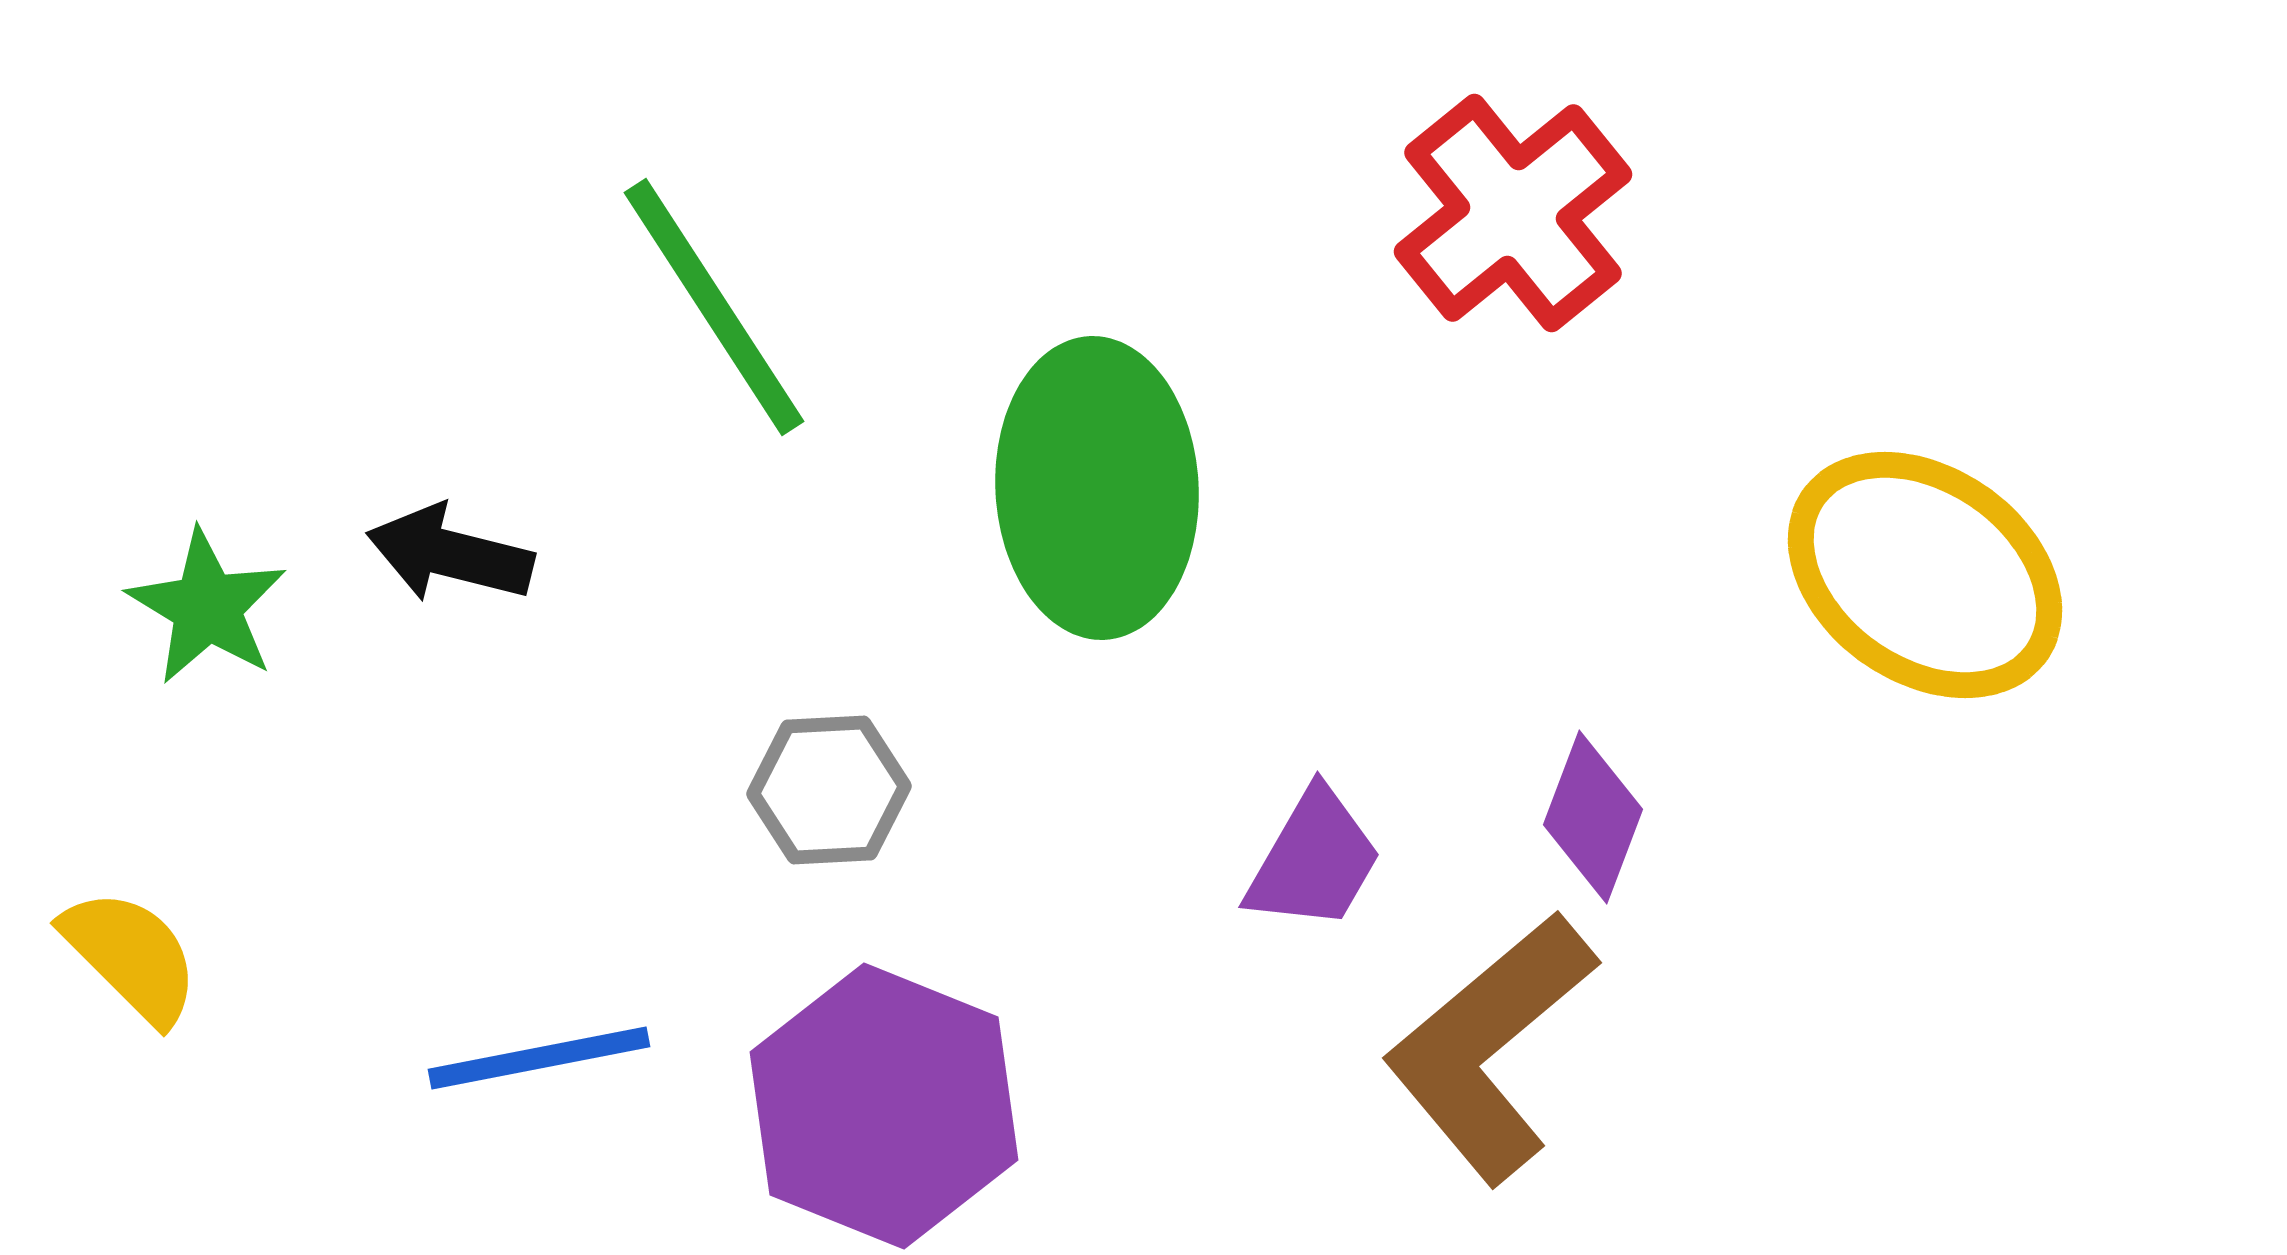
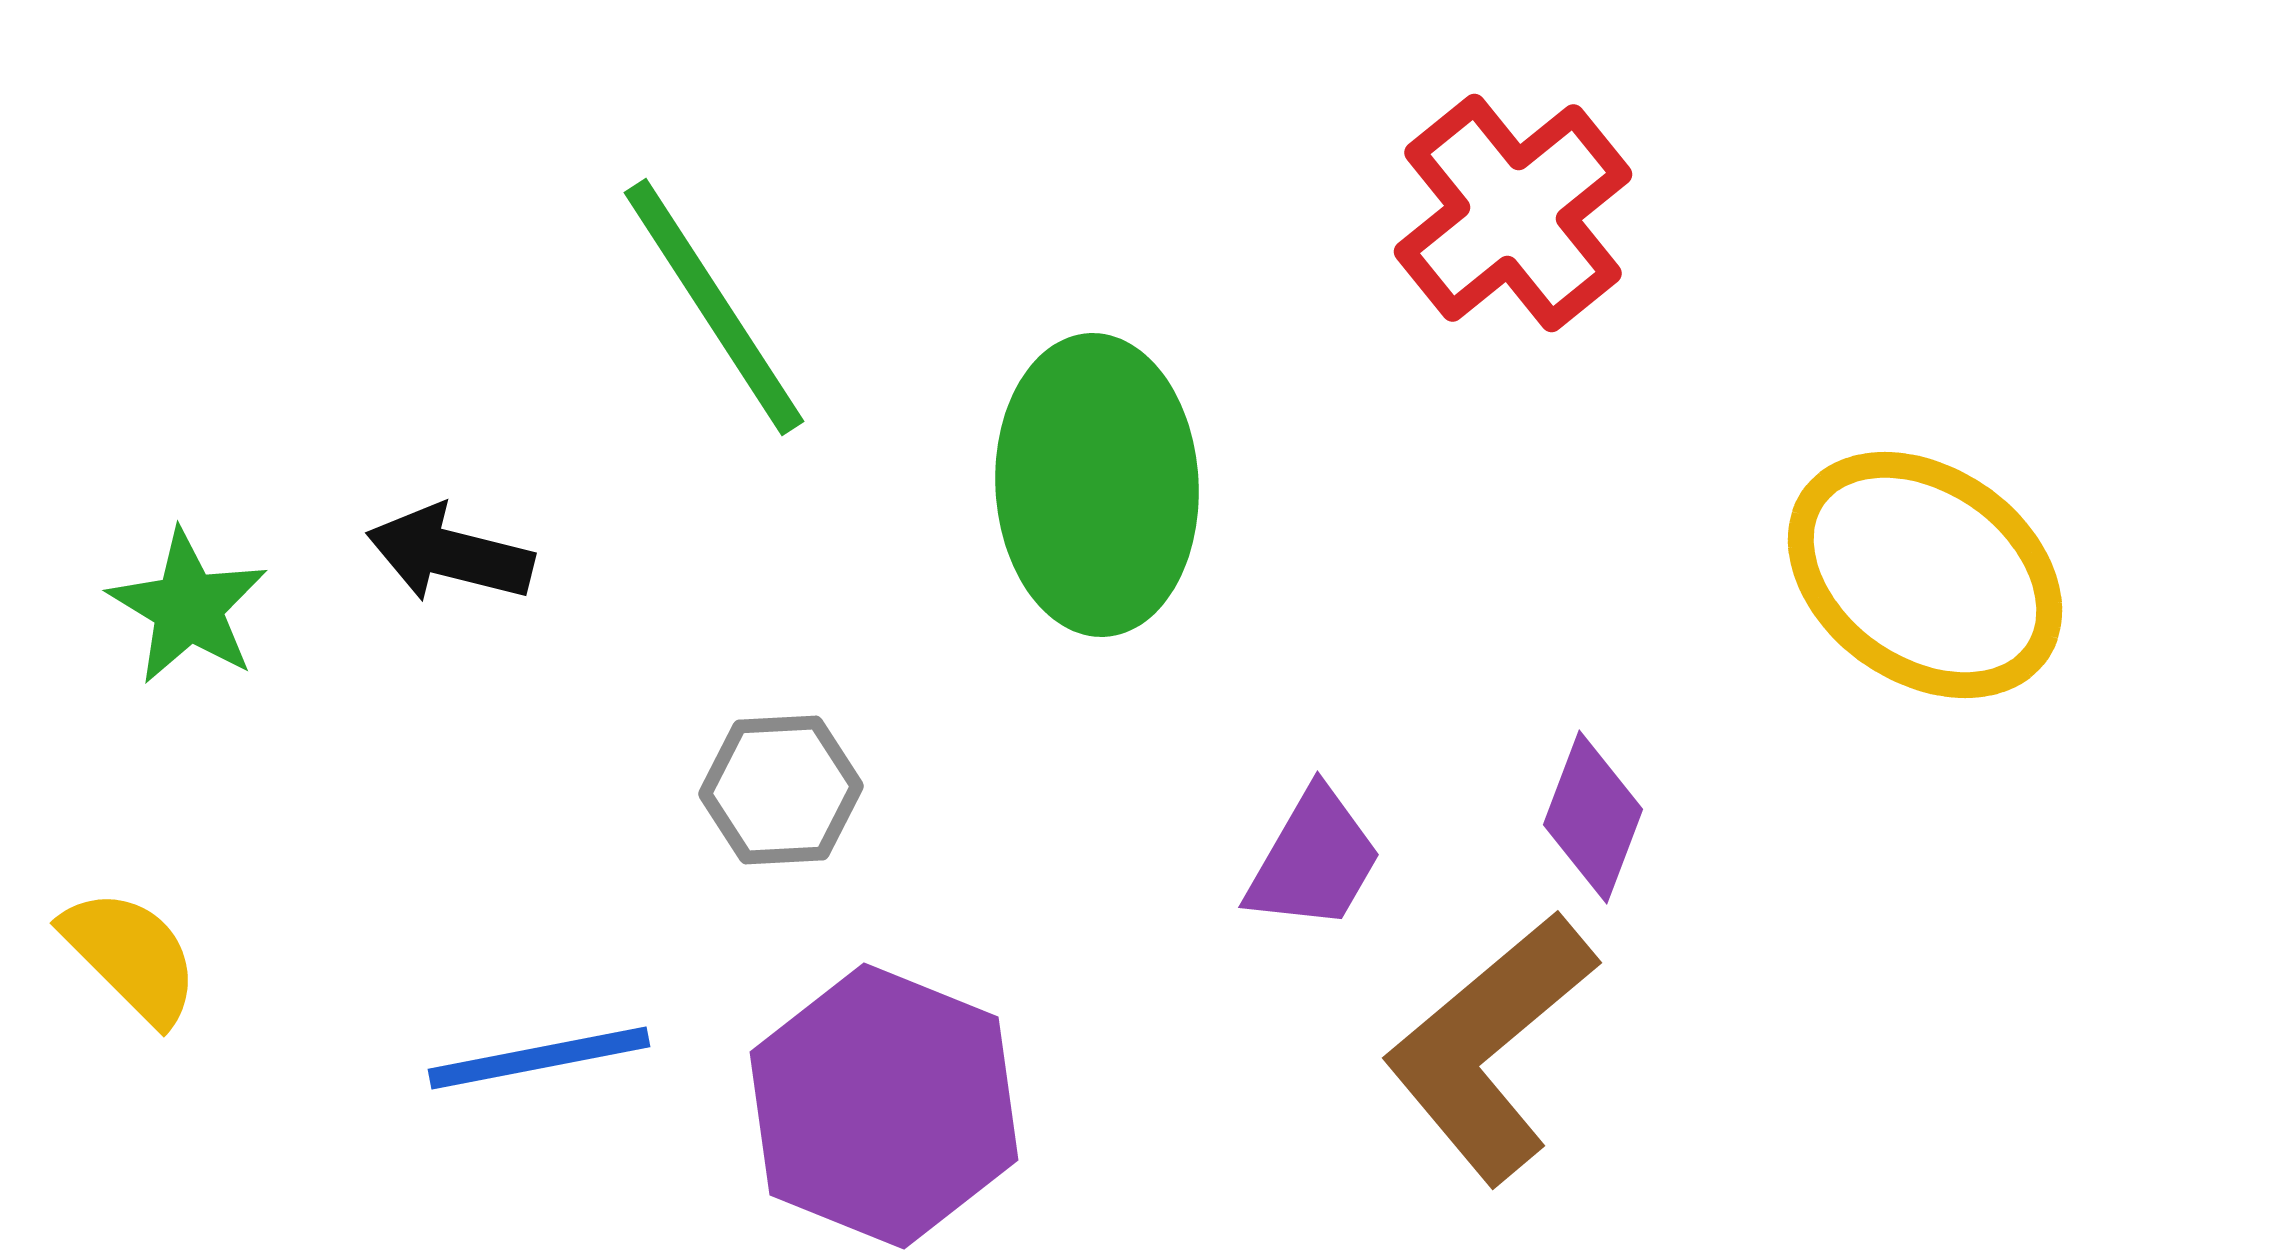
green ellipse: moved 3 px up
green star: moved 19 px left
gray hexagon: moved 48 px left
